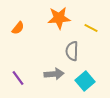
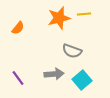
orange star: rotated 10 degrees counterclockwise
yellow line: moved 7 px left, 14 px up; rotated 32 degrees counterclockwise
gray semicircle: rotated 72 degrees counterclockwise
cyan square: moved 3 px left, 1 px up
